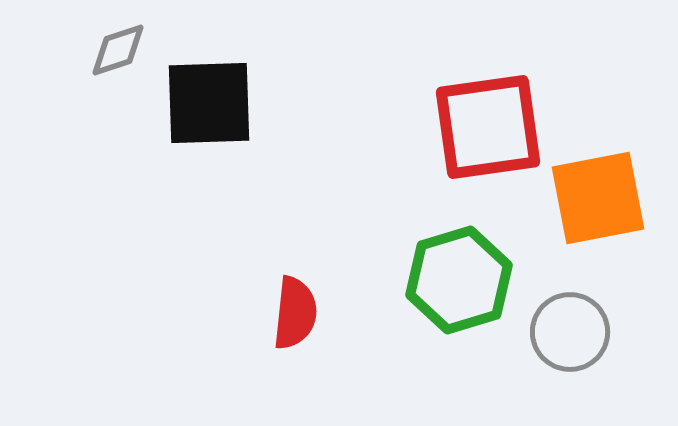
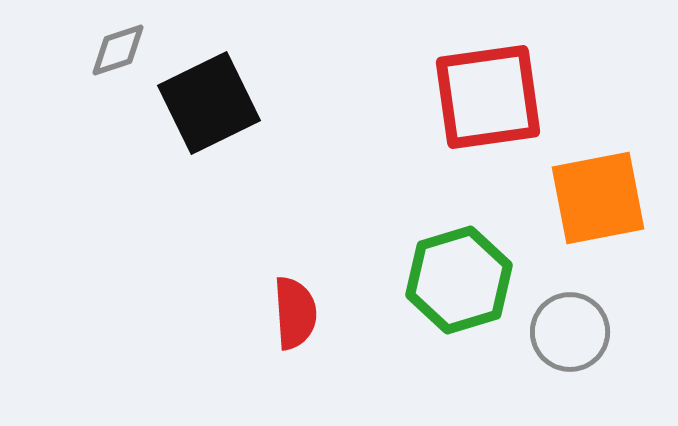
black square: rotated 24 degrees counterclockwise
red square: moved 30 px up
red semicircle: rotated 10 degrees counterclockwise
